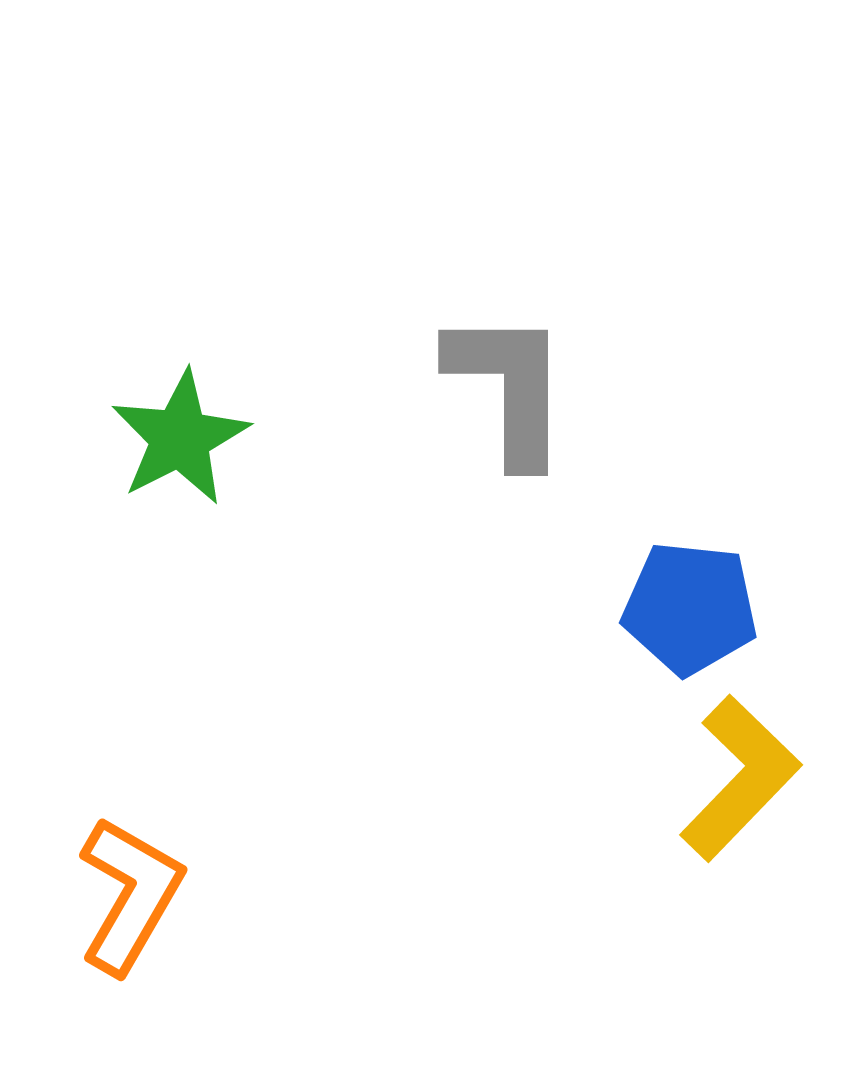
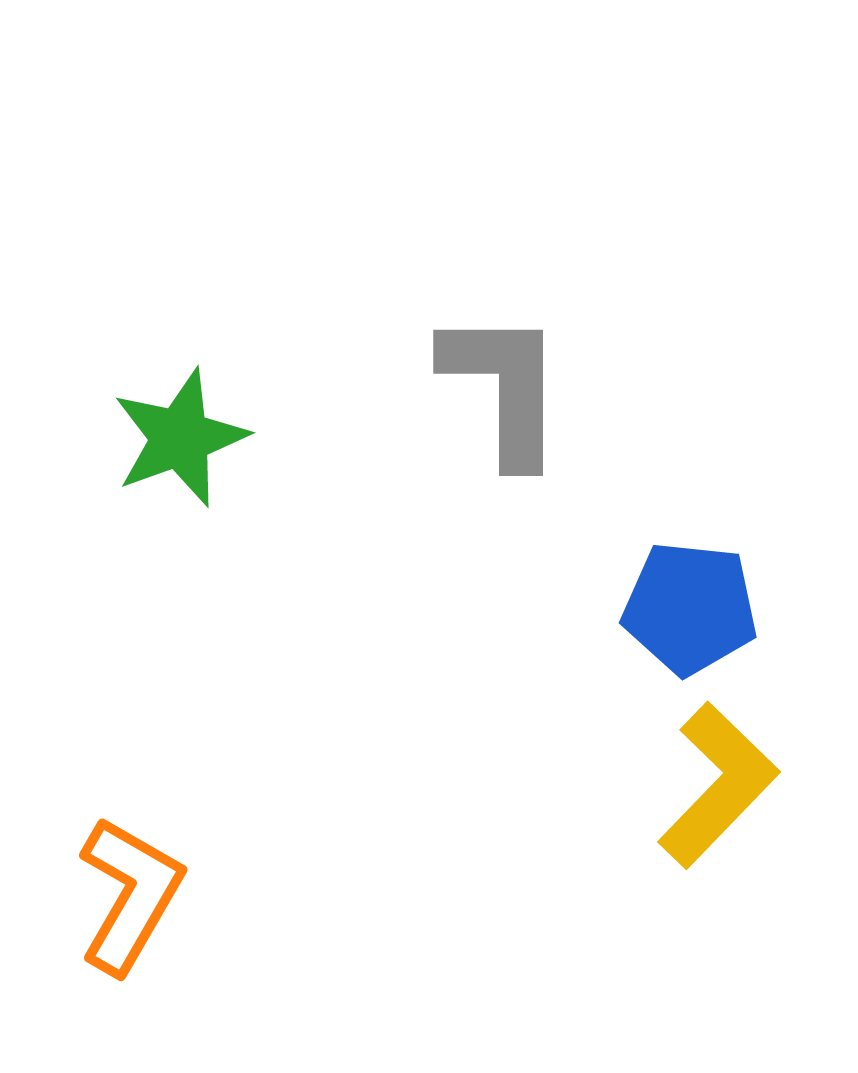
gray L-shape: moved 5 px left
green star: rotated 7 degrees clockwise
yellow L-shape: moved 22 px left, 7 px down
